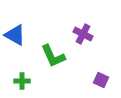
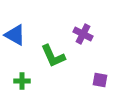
purple square: moved 1 px left; rotated 14 degrees counterclockwise
